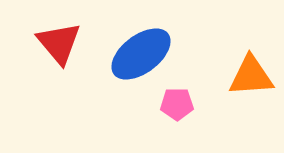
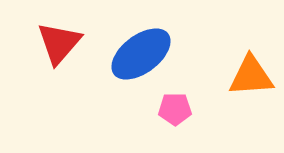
red triangle: rotated 21 degrees clockwise
pink pentagon: moved 2 px left, 5 px down
